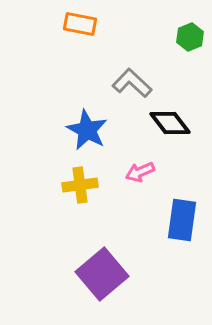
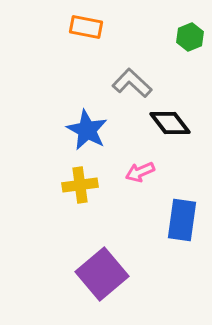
orange rectangle: moved 6 px right, 3 px down
